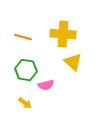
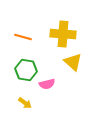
pink semicircle: moved 1 px right, 1 px up
